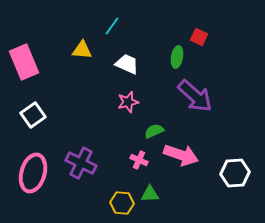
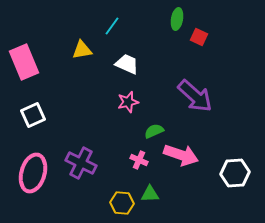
yellow triangle: rotated 15 degrees counterclockwise
green ellipse: moved 38 px up
white square: rotated 10 degrees clockwise
